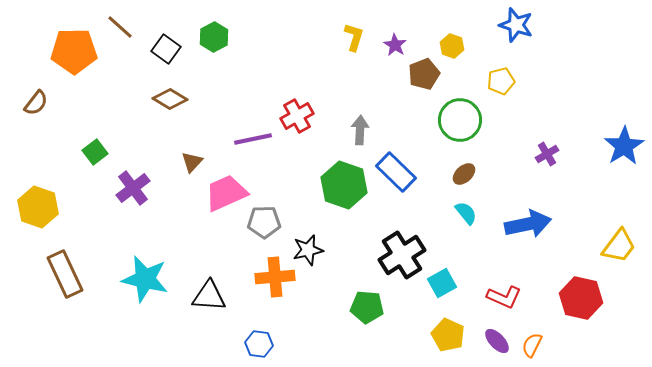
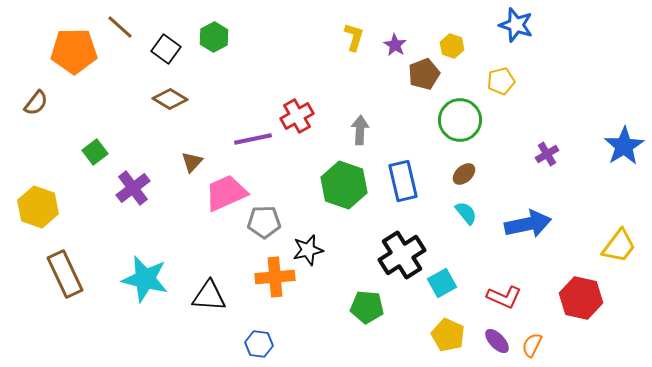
blue rectangle at (396, 172): moved 7 px right, 9 px down; rotated 33 degrees clockwise
